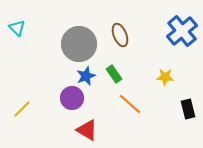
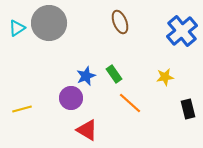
cyan triangle: rotated 42 degrees clockwise
brown ellipse: moved 13 px up
gray circle: moved 30 px left, 21 px up
yellow star: rotated 12 degrees counterclockwise
purple circle: moved 1 px left
orange line: moved 1 px up
yellow line: rotated 30 degrees clockwise
